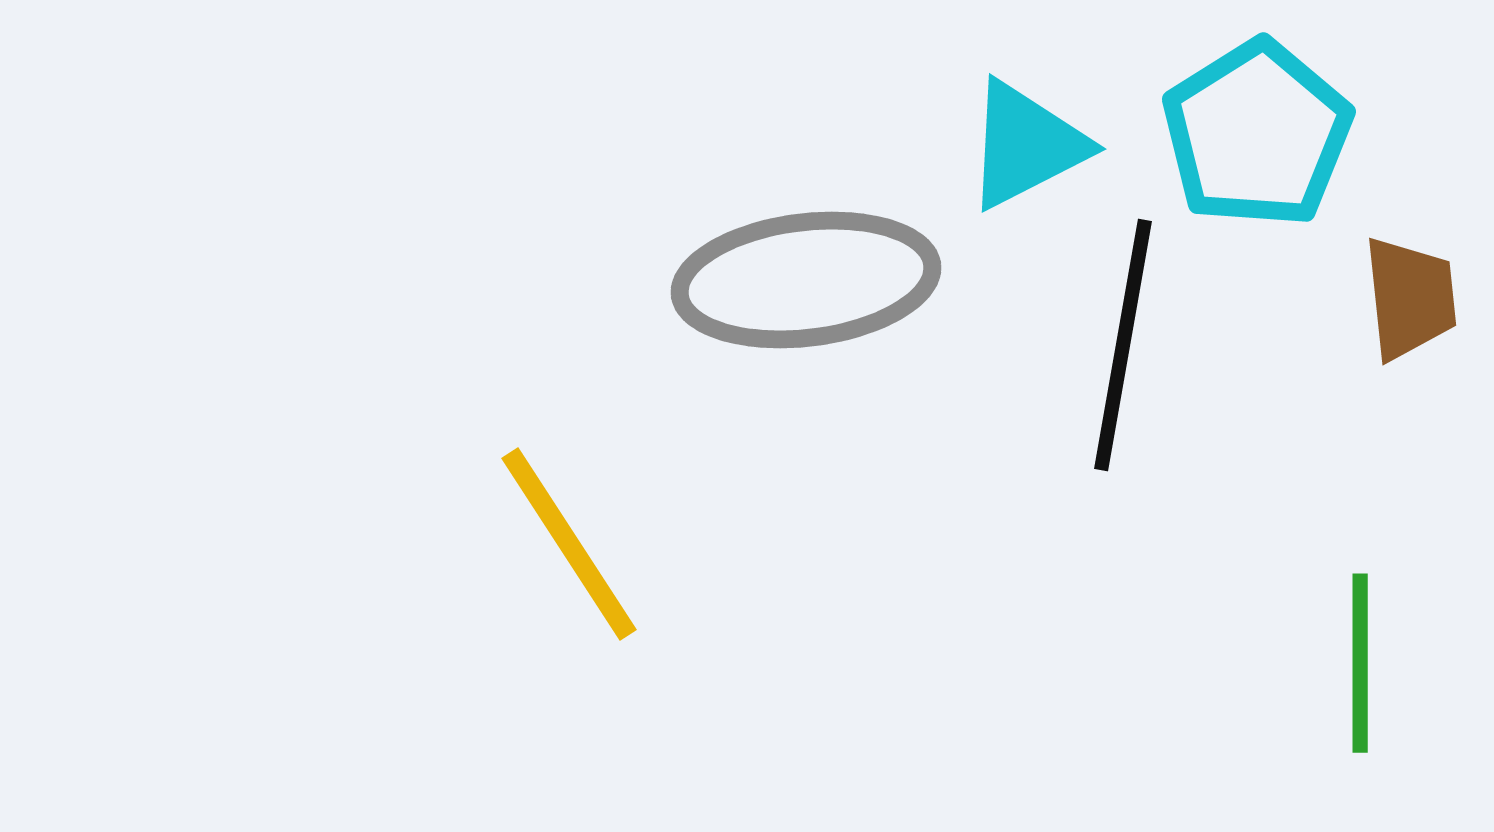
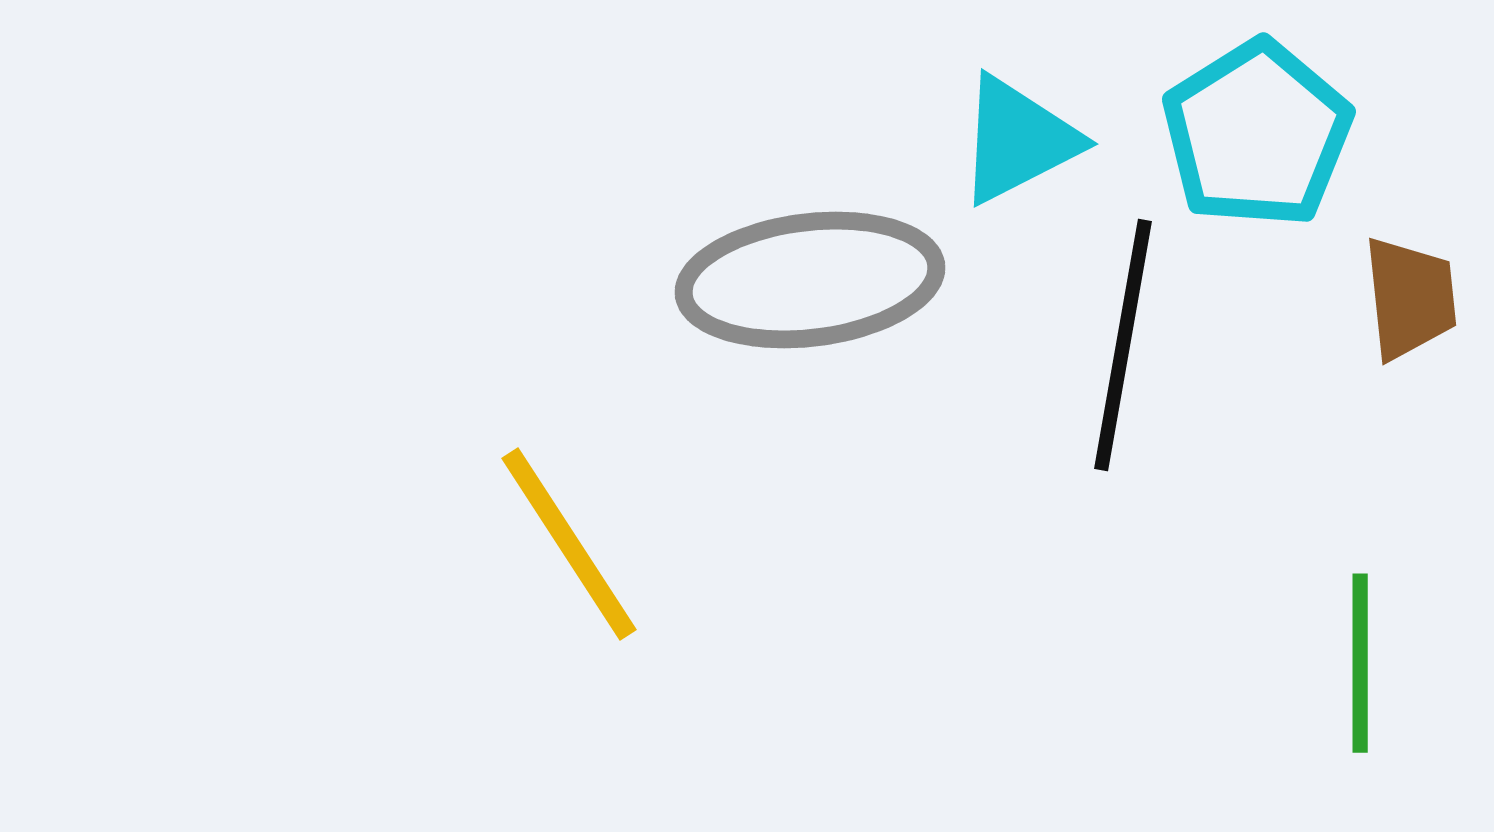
cyan triangle: moved 8 px left, 5 px up
gray ellipse: moved 4 px right
